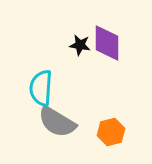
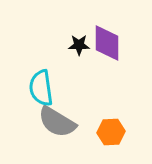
black star: moved 1 px left; rotated 10 degrees counterclockwise
cyan semicircle: rotated 12 degrees counterclockwise
orange hexagon: rotated 12 degrees clockwise
